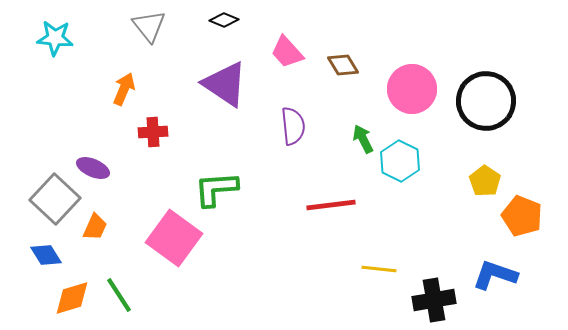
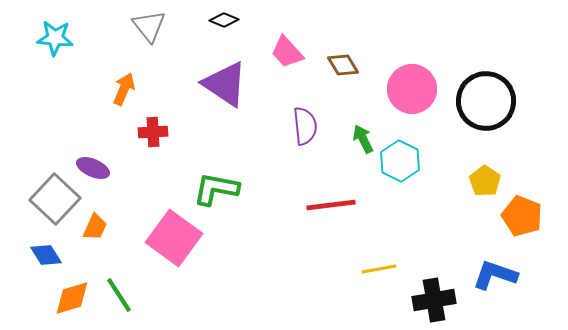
purple semicircle: moved 12 px right
green L-shape: rotated 15 degrees clockwise
yellow line: rotated 16 degrees counterclockwise
